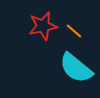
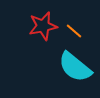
cyan semicircle: moved 1 px left, 1 px up
